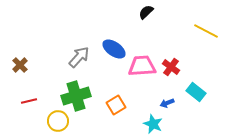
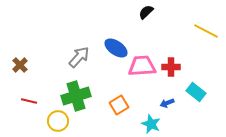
blue ellipse: moved 2 px right, 1 px up
red cross: rotated 36 degrees counterclockwise
red line: rotated 28 degrees clockwise
orange square: moved 3 px right
cyan star: moved 2 px left
